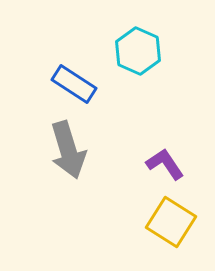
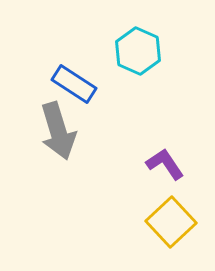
gray arrow: moved 10 px left, 19 px up
yellow square: rotated 15 degrees clockwise
